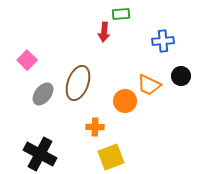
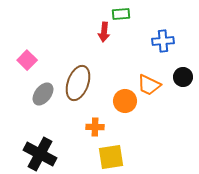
black circle: moved 2 px right, 1 px down
yellow square: rotated 12 degrees clockwise
